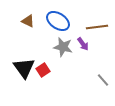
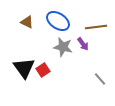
brown triangle: moved 1 px left, 1 px down
brown line: moved 1 px left
gray line: moved 3 px left, 1 px up
